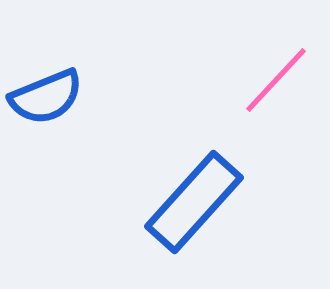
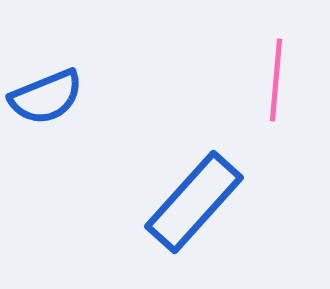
pink line: rotated 38 degrees counterclockwise
